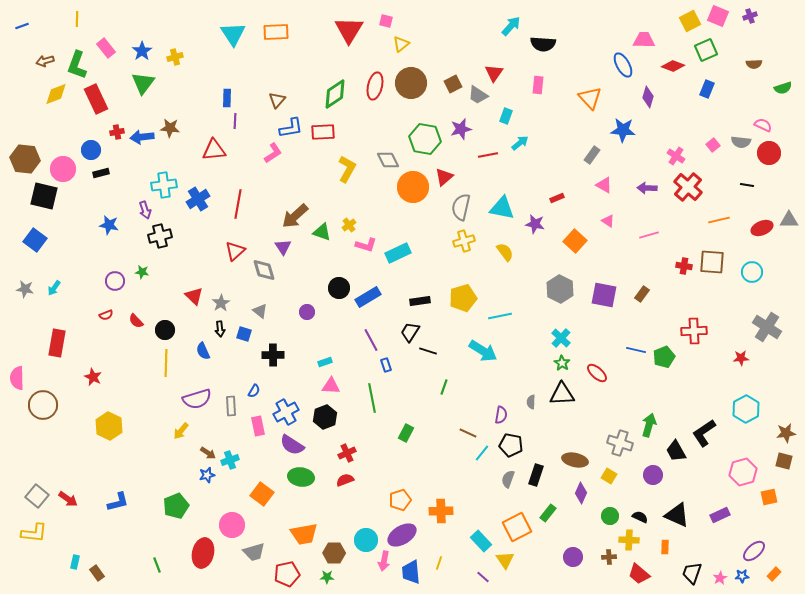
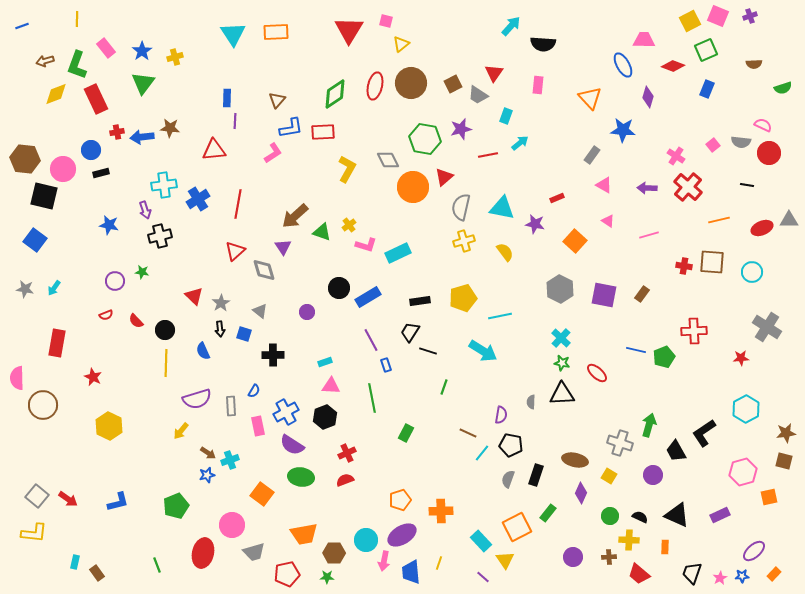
green star at (562, 363): rotated 21 degrees counterclockwise
